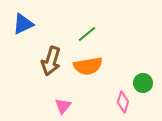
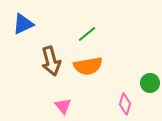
brown arrow: rotated 32 degrees counterclockwise
green circle: moved 7 px right
pink diamond: moved 2 px right, 2 px down
pink triangle: rotated 18 degrees counterclockwise
